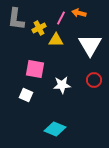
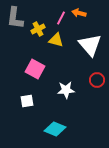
gray L-shape: moved 1 px left, 1 px up
yellow cross: moved 1 px left, 1 px down
yellow triangle: rotated 14 degrees clockwise
white triangle: rotated 10 degrees counterclockwise
pink square: rotated 18 degrees clockwise
red circle: moved 3 px right
white star: moved 4 px right, 5 px down
white square: moved 1 px right, 6 px down; rotated 32 degrees counterclockwise
